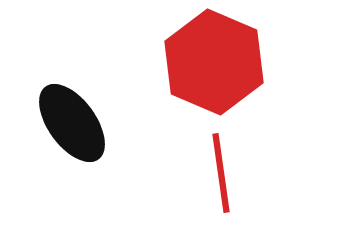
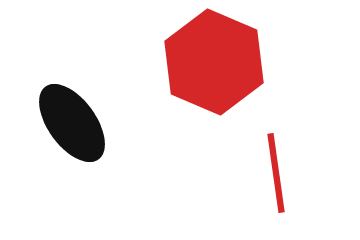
red line: moved 55 px right
